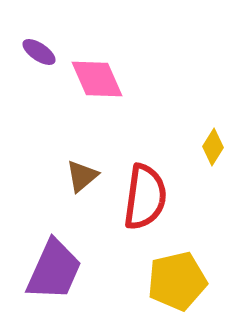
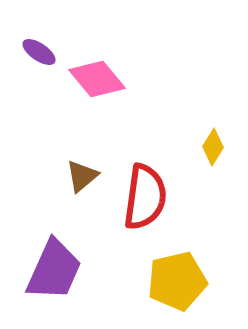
pink diamond: rotated 16 degrees counterclockwise
